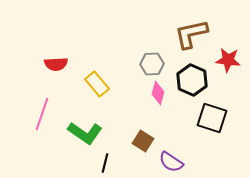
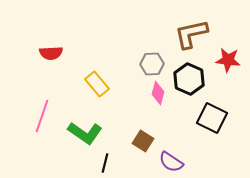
red semicircle: moved 5 px left, 11 px up
black hexagon: moved 3 px left, 1 px up
pink line: moved 2 px down
black square: rotated 8 degrees clockwise
